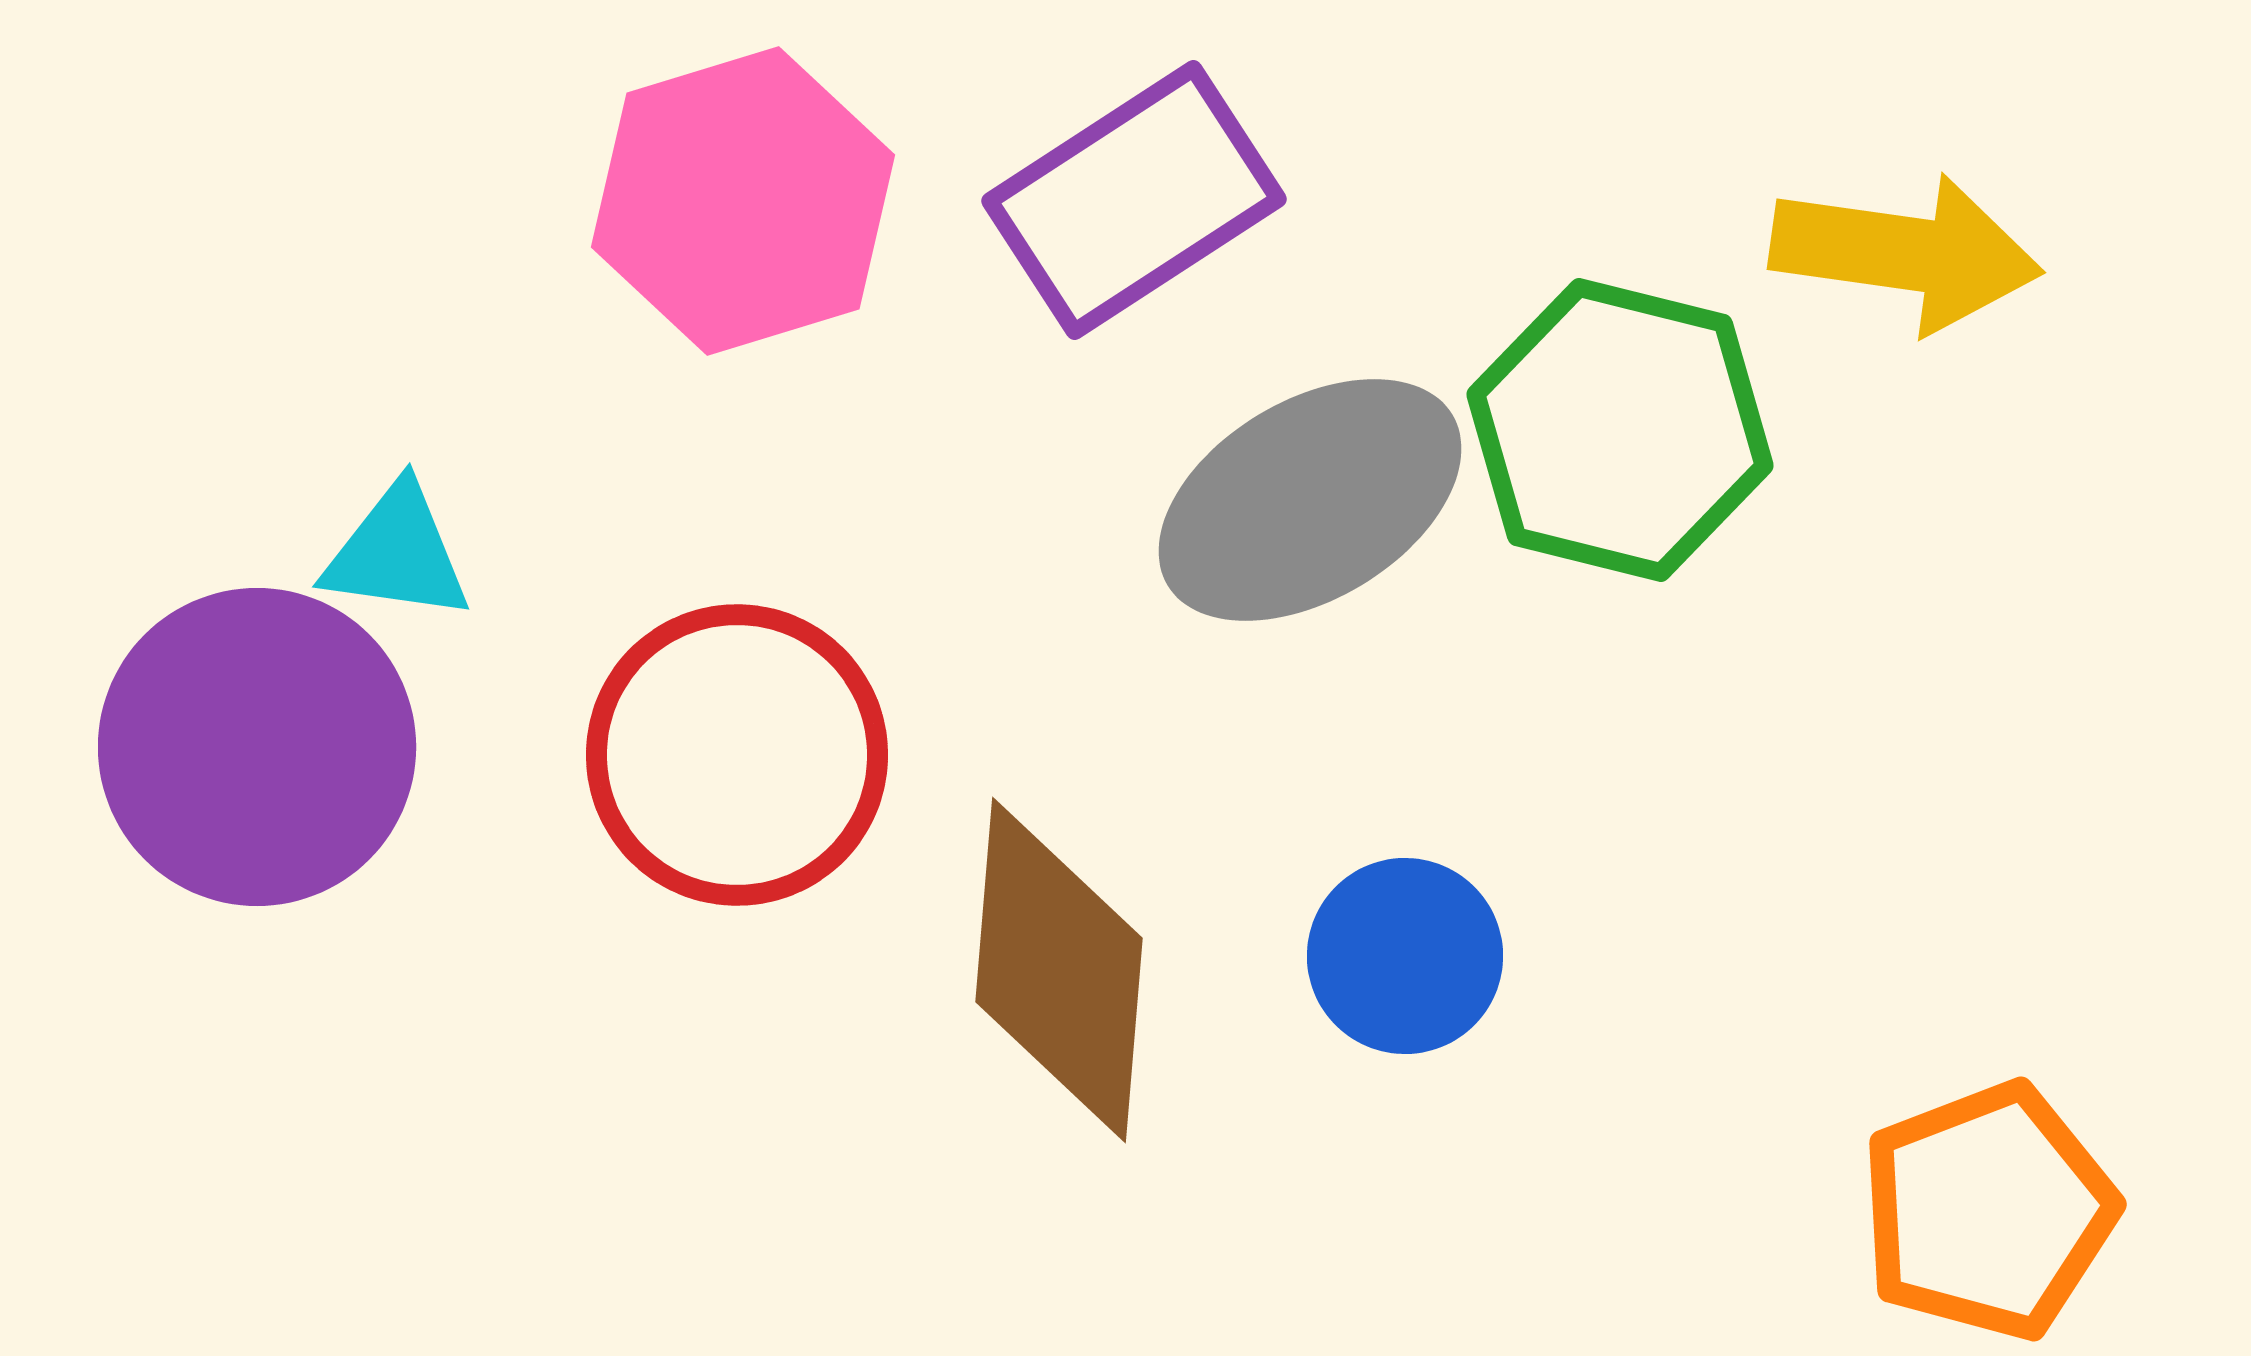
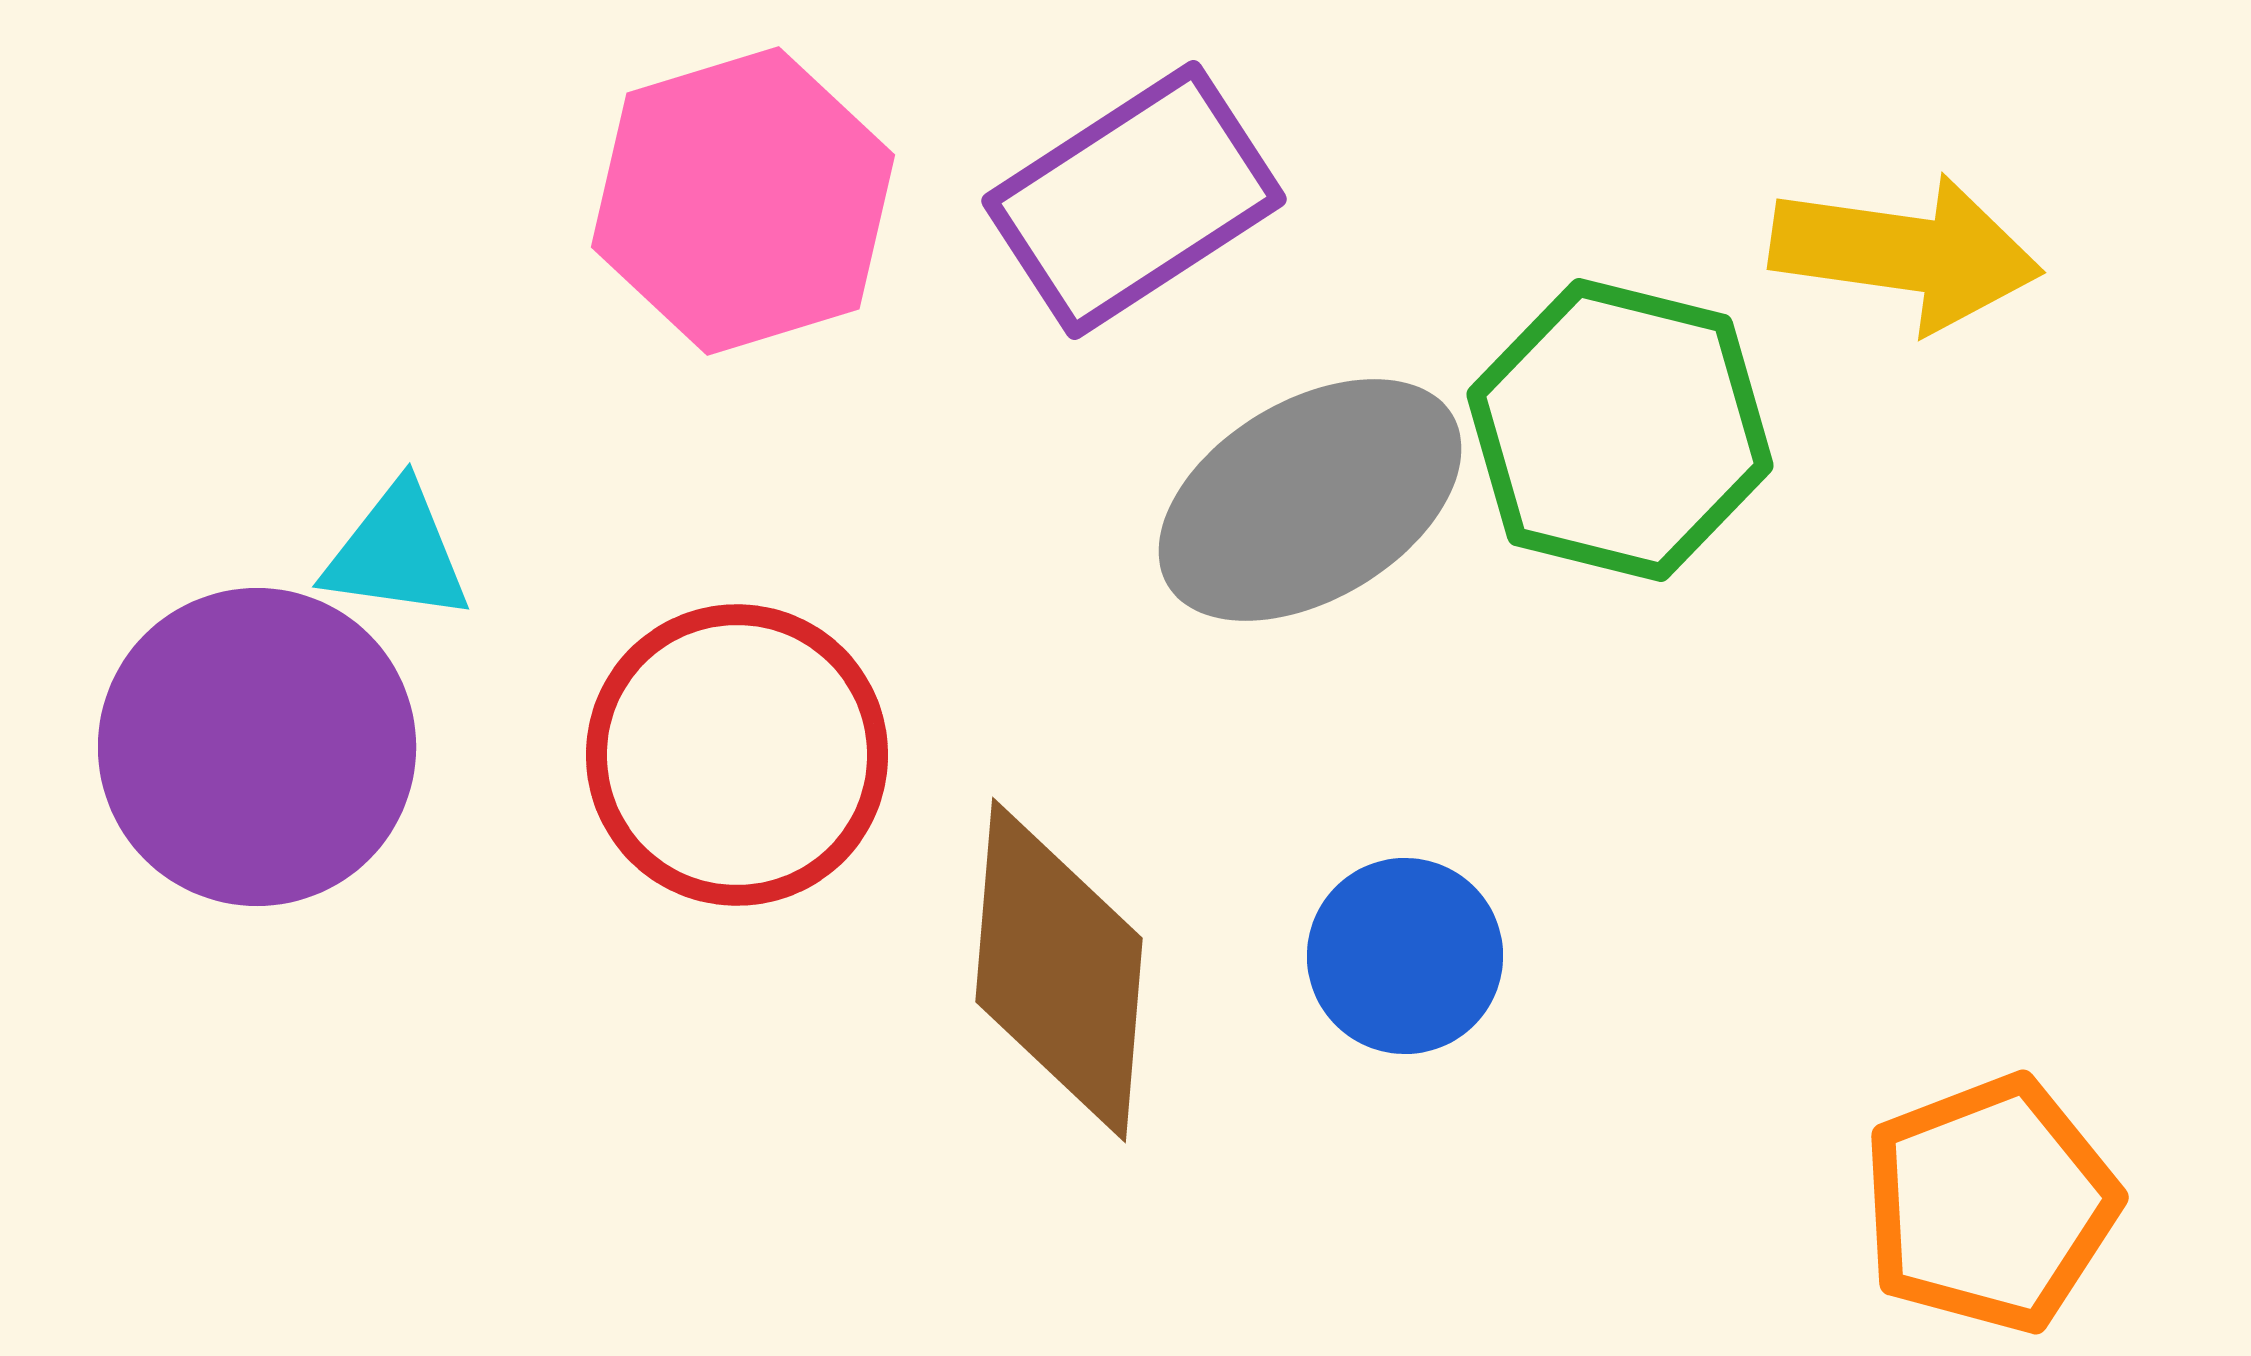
orange pentagon: moved 2 px right, 7 px up
